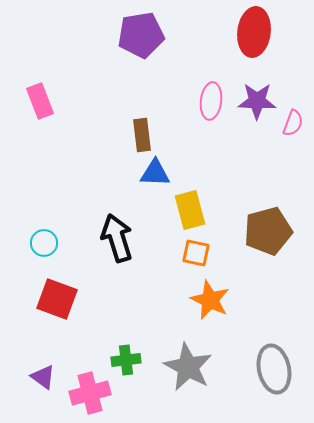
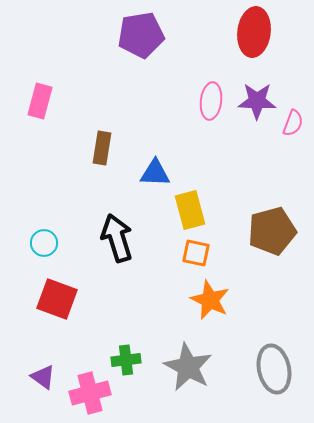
pink rectangle: rotated 36 degrees clockwise
brown rectangle: moved 40 px left, 13 px down; rotated 16 degrees clockwise
brown pentagon: moved 4 px right
